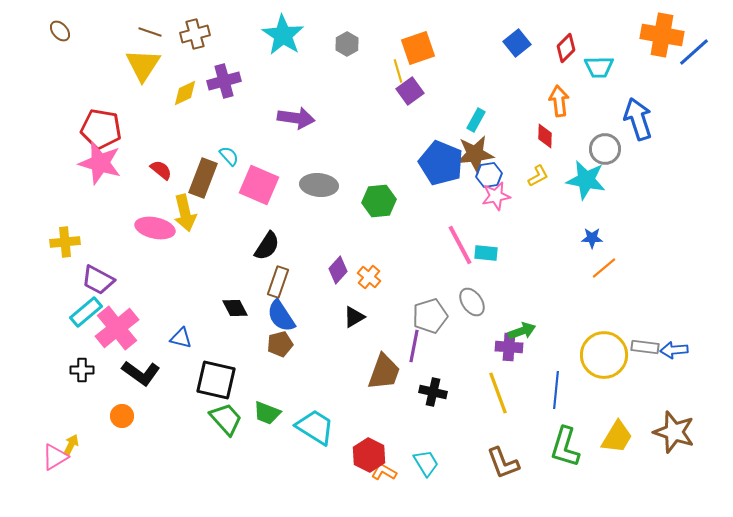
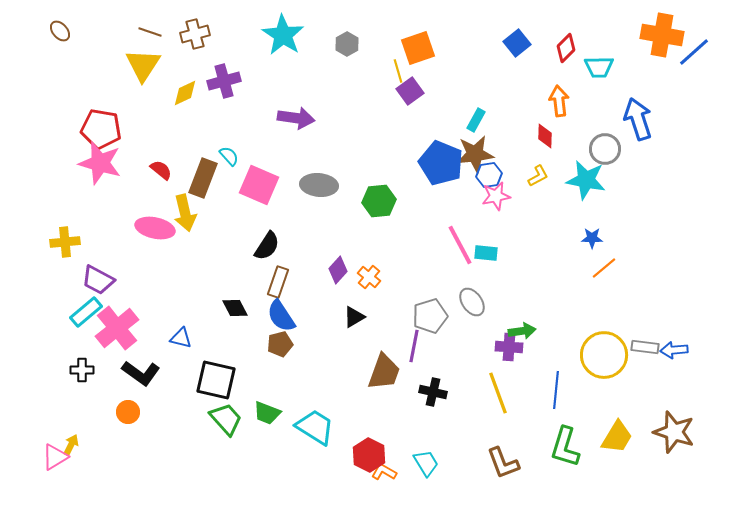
green arrow at (522, 331): rotated 12 degrees clockwise
orange circle at (122, 416): moved 6 px right, 4 px up
